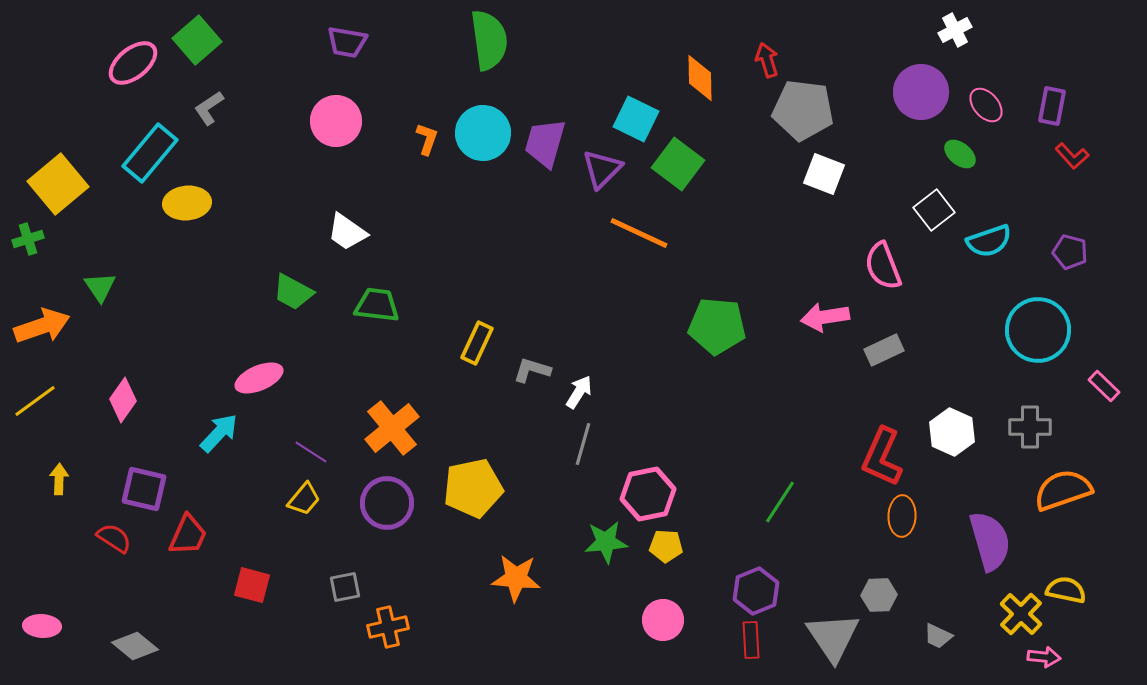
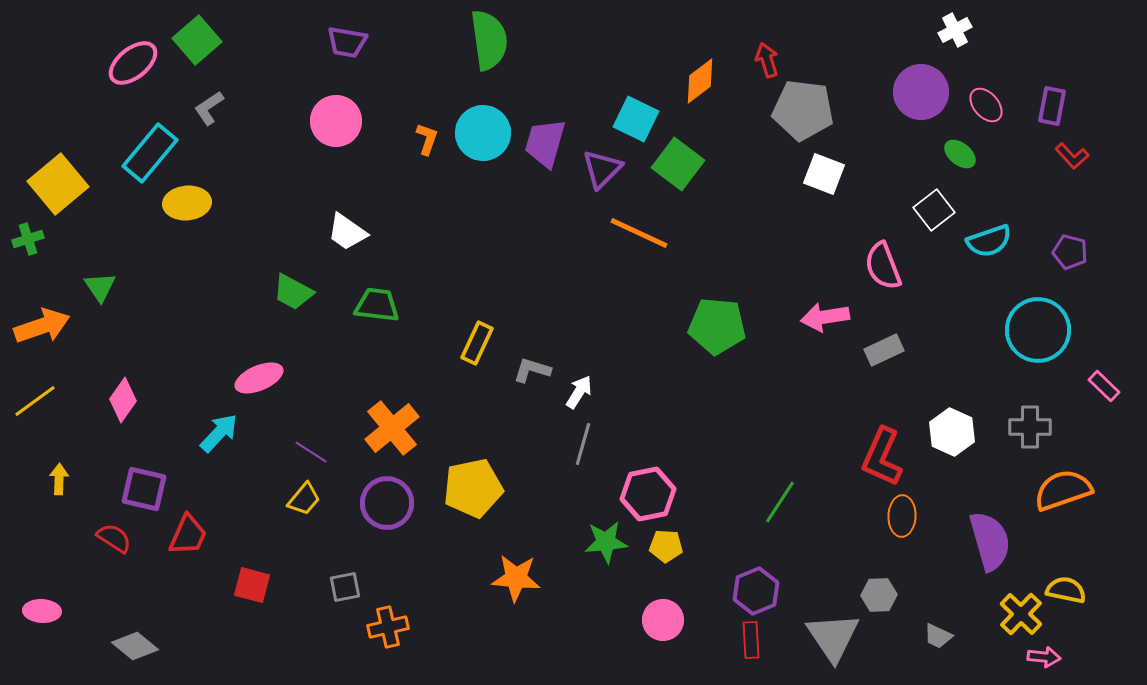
orange diamond at (700, 78): moved 3 px down; rotated 54 degrees clockwise
pink ellipse at (42, 626): moved 15 px up
